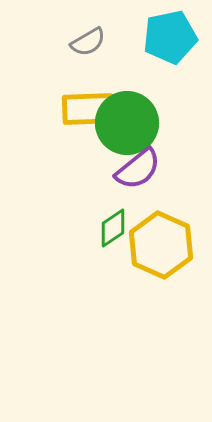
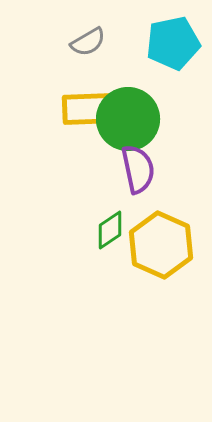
cyan pentagon: moved 3 px right, 6 px down
green circle: moved 1 px right, 4 px up
purple semicircle: rotated 63 degrees counterclockwise
green diamond: moved 3 px left, 2 px down
